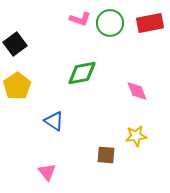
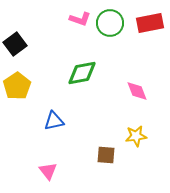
blue triangle: rotated 45 degrees counterclockwise
pink triangle: moved 1 px right, 1 px up
